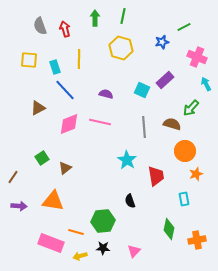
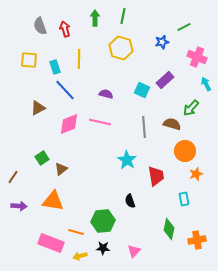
brown triangle at (65, 168): moved 4 px left, 1 px down
